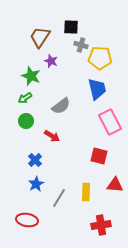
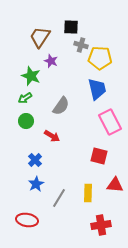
gray semicircle: rotated 18 degrees counterclockwise
yellow rectangle: moved 2 px right, 1 px down
